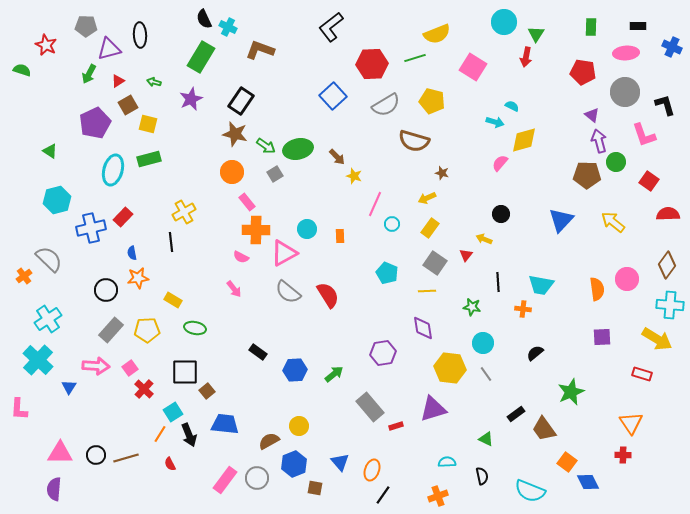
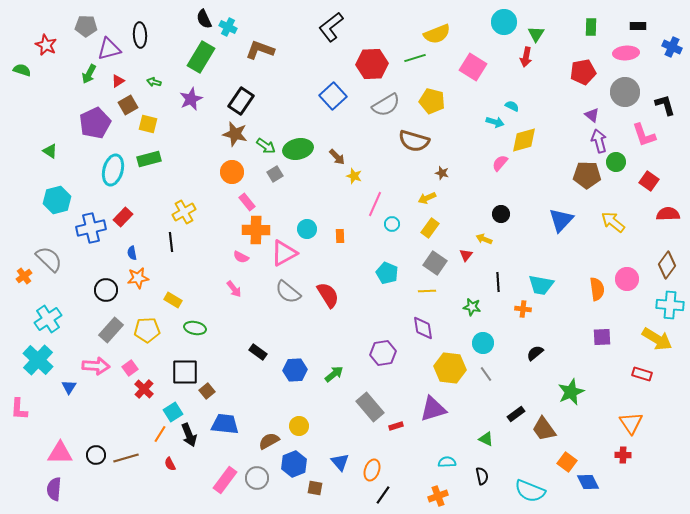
red pentagon at (583, 72): rotated 20 degrees counterclockwise
